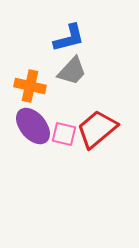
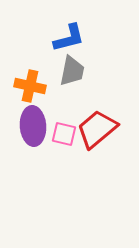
gray trapezoid: rotated 32 degrees counterclockwise
purple ellipse: rotated 36 degrees clockwise
